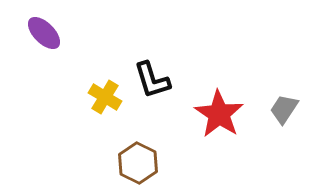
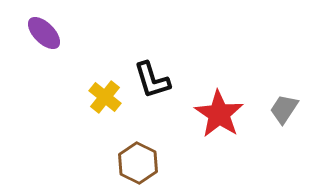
yellow cross: rotated 8 degrees clockwise
